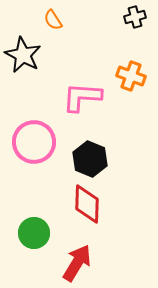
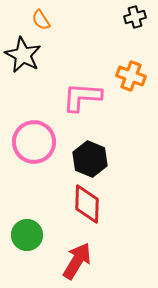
orange semicircle: moved 12 px left
green circle: moved 7 px left, 2 px down
red arrow: moved 2 px up
